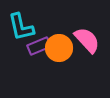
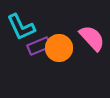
cyan L-shape: rotated 12 degrees counterclockwise
pink semicircle: moved 5 px right, 2 px up
